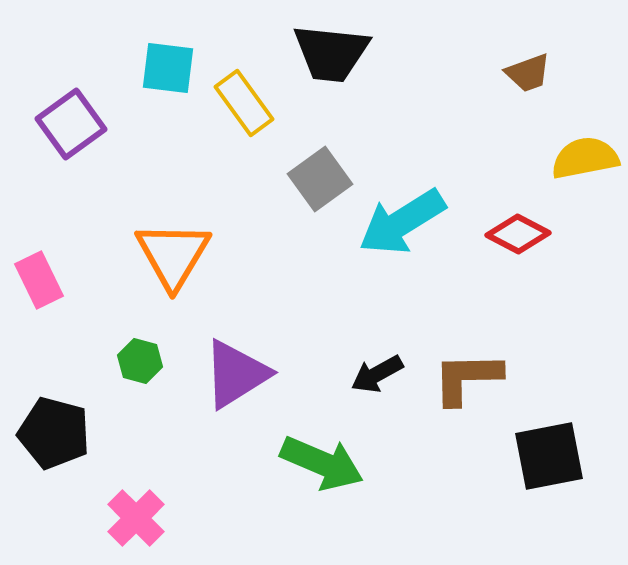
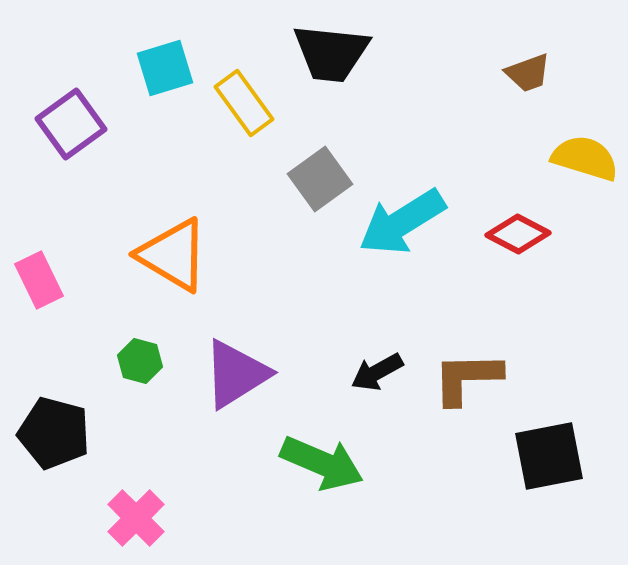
cyan square: moved 3 px left; rotated 24 degrees counterclockwise
yellow semicircle: rotated 28 degrees clockwise
orange triangle: rotated 30 degrees counterclockwise
black arrow: moved 2 px up
